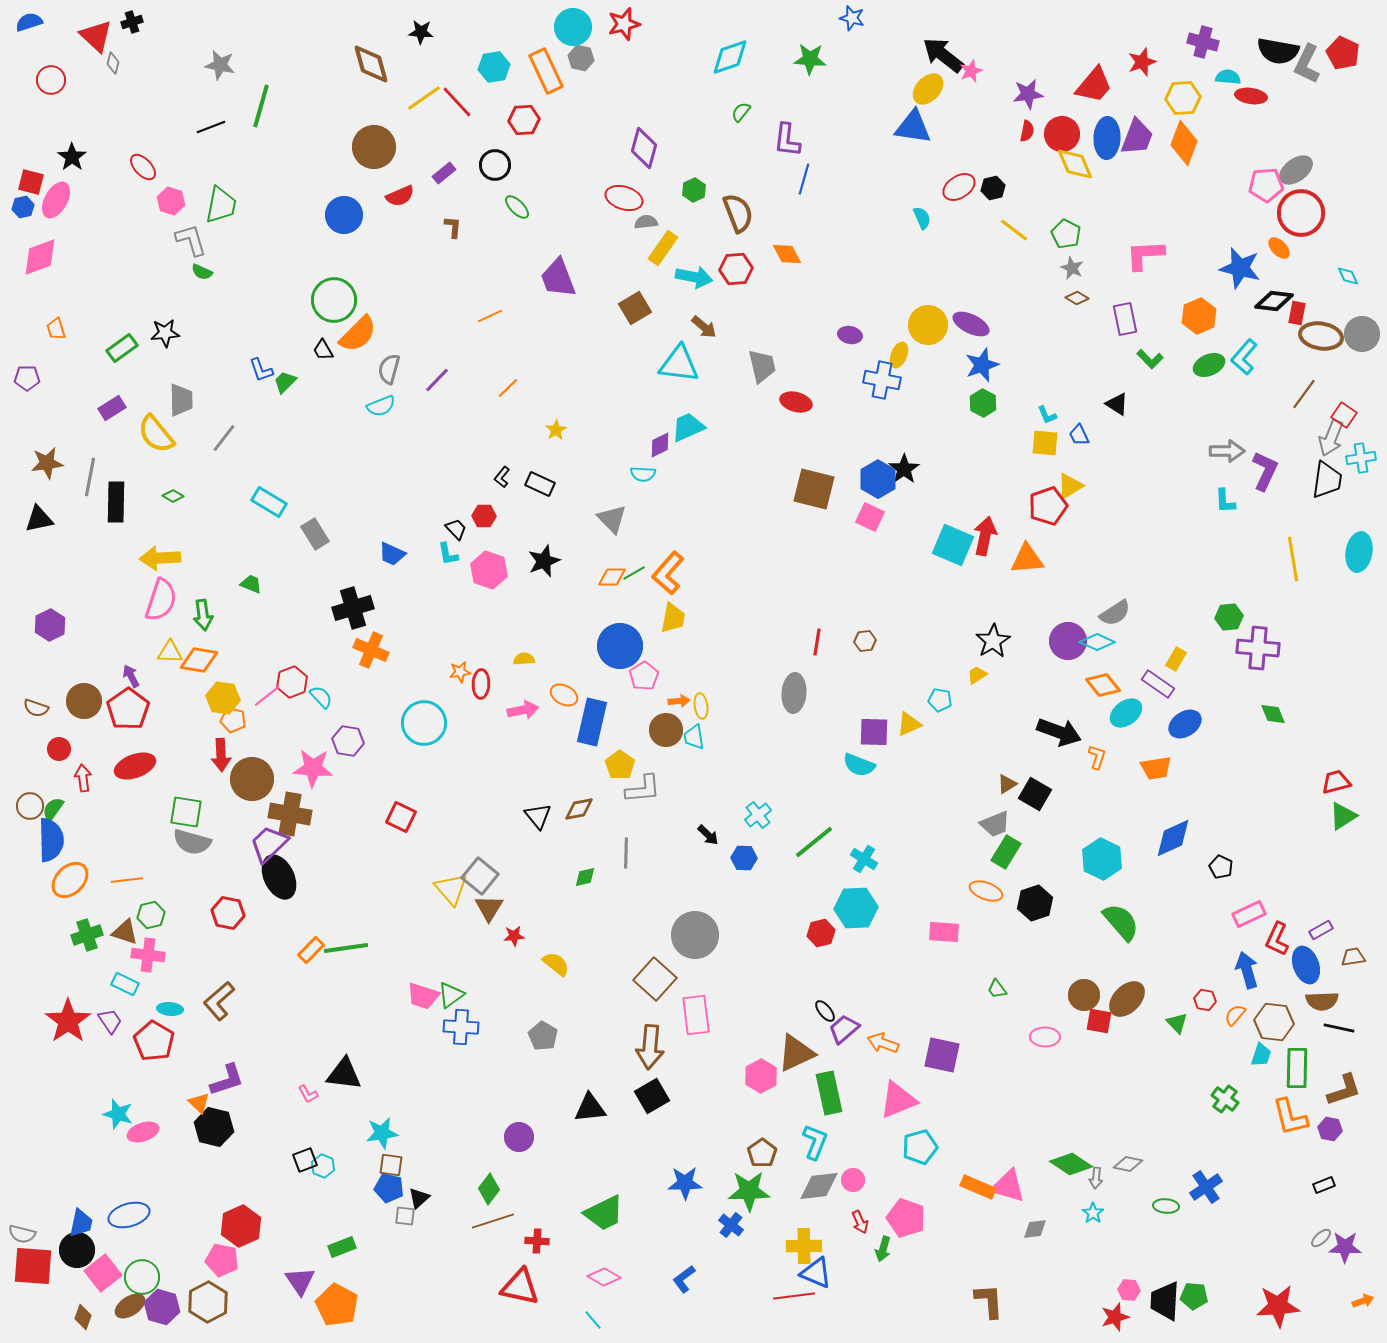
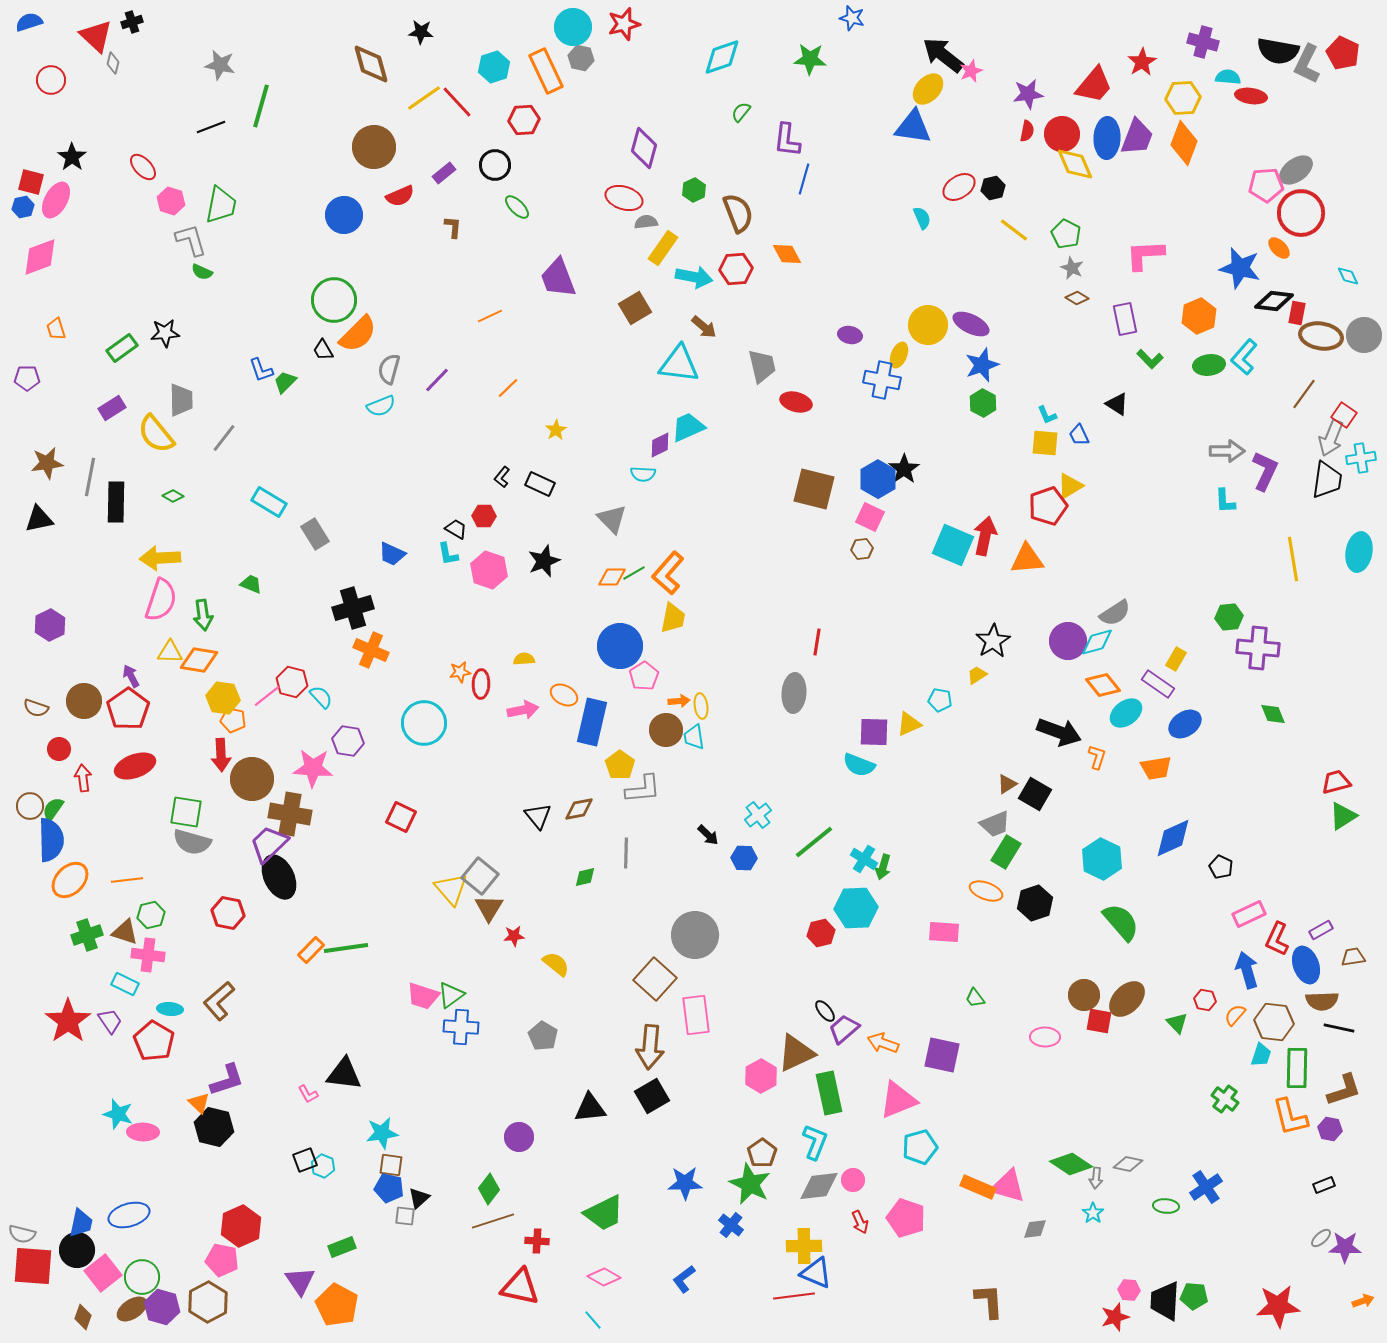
cyan diamond at (730, 57): moved 8 px left
red star at (1142, 62): rotated 12 degrees counterclockwise
cyan hexagon at (494, 67): rotated 8 degrees counterclockwise
gray circle at (1362, 334): moved 2 px right, 1 px down
green ellipse at (1209, 365): rotated 16 degrees clockwise
black trapezoid at (456, 529): rotated 15 degrees counterclockwise
brown hexagon at (865, 641): moved 3 px left, 92 px up
cyan diamond at (1097, 642): rotated 40 degrees counterclockwise
red hexagon at (292, 682): rotated 24 degrees counterclockwise
green trapezoid at (997, 989): moved 22 px left, 9 px down
pink ellipse at (143, 1132): rotated 20 degrees clockwise
green star at (749, 1191): moved 1 px right, 7 px up; rotated 27 degrees clockwise
green arrow at (883, 1249): moved 382 px up
brown ellipse at (130, 1306): moved 2 px right, 3 px down
